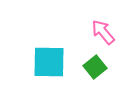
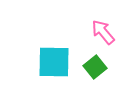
cyan square: moved 5 px right
